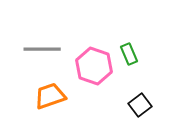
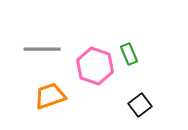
pink hexagon: moved 1 px right
